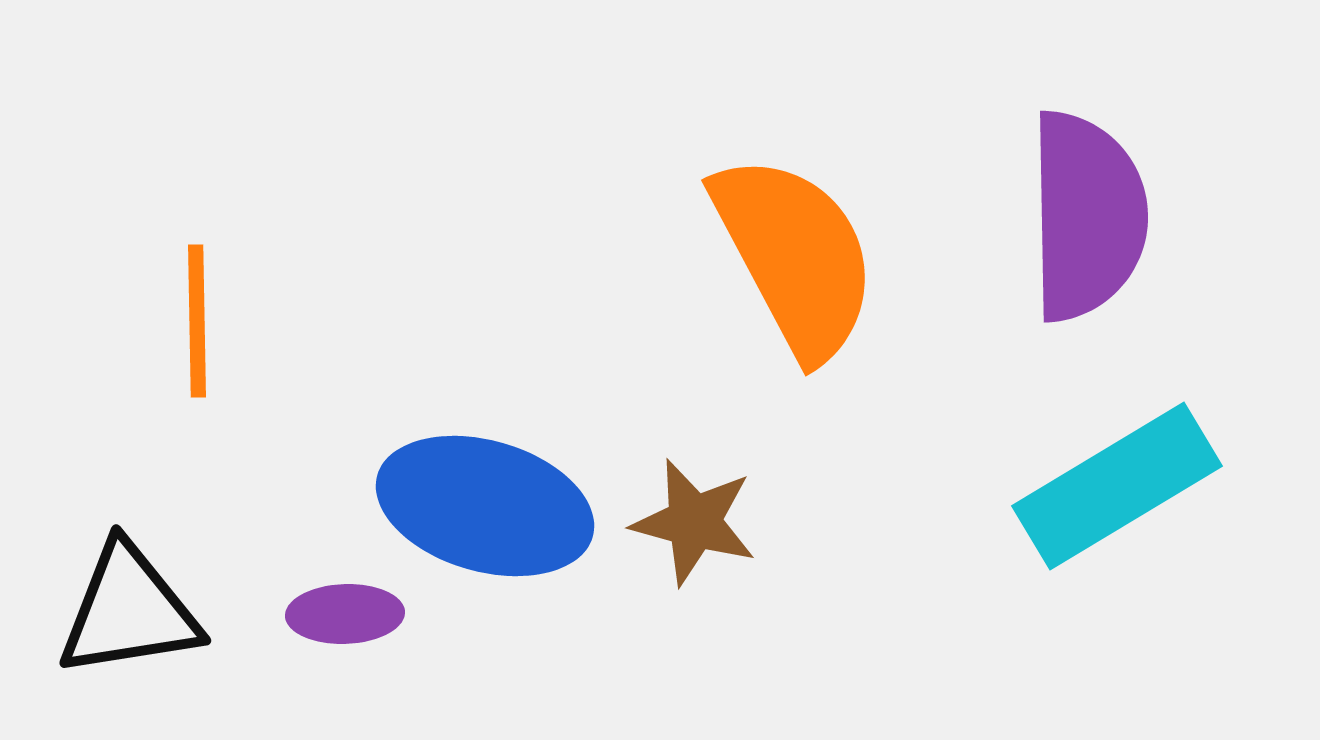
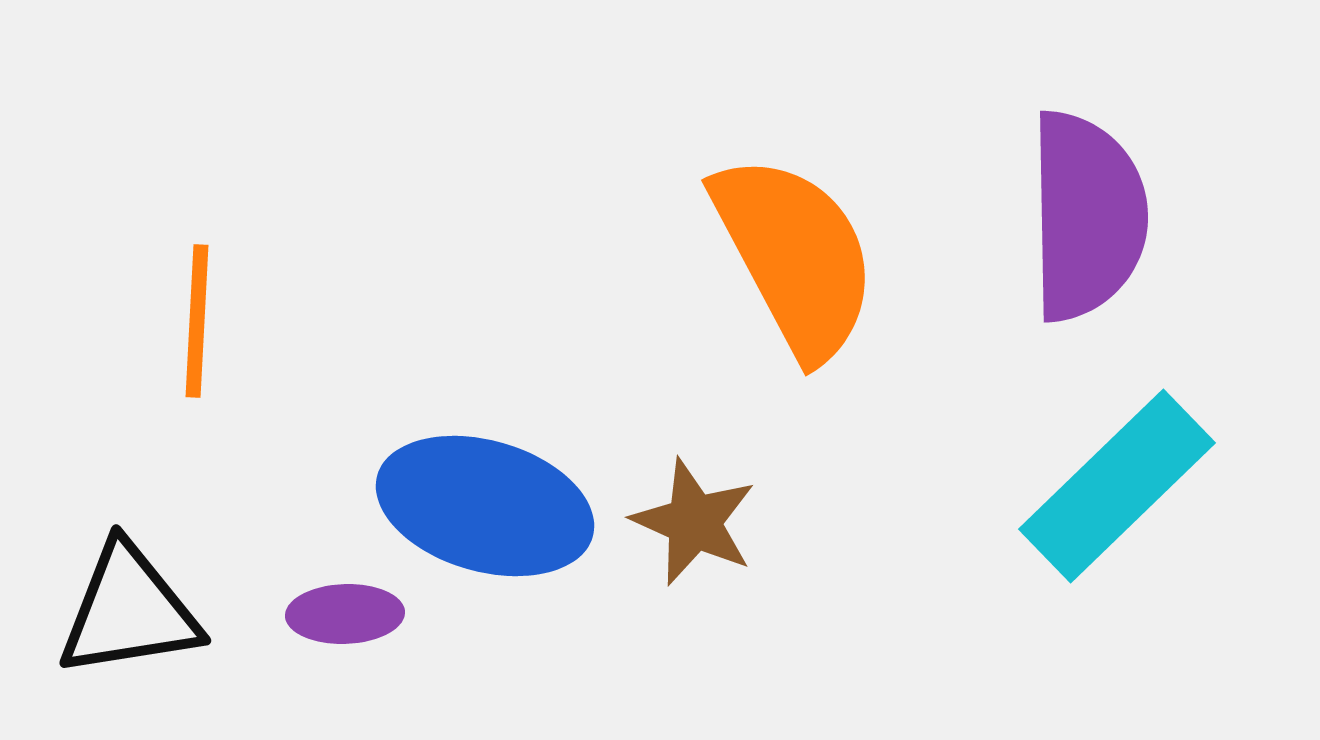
orange line: rotated 4 degrees clockwise
cyan rectangle: rotated 13 degrees counterclockwise
brown star: rotated 9 degrees clockwise
